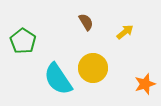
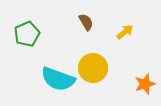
green pentagon: moved 4 px right, 7 px up; rotated 15 degrees clockwise
cyan semicircle: rotated 36 degrees counterclockwise
